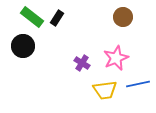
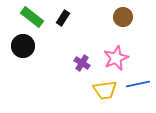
black rectangle: moved 6 px right
